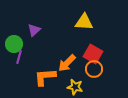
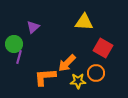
purple triangle: moved 1 px left, 3 px up
red square: moved 10 px right, 6 px up
orange circle: moved 2 px right, 4 px down
yellow star: moved 3 px right, 6 px up; rotated 14 degrees counterclockwise
